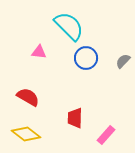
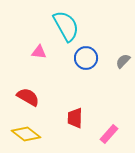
cyan semicircle: moved 3 px left; rotated 16 degrees clockwise
pink rectangle: moved 3 px right, 1 px up
